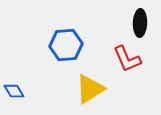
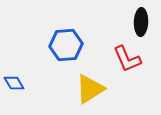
black ellipse: moved 1 px right, 1 px up
blue diamond: moved 8 px up
